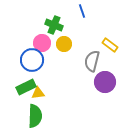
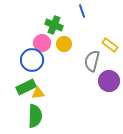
purple circle: moved 4 px right, 1 px up
